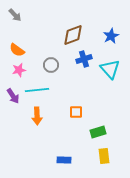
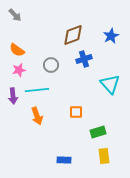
cyan triangle: moved 15 px down
purple arrow: rotated 28 degrees clockwise
orange arrow: rotated 18 degrees counterclockwise
